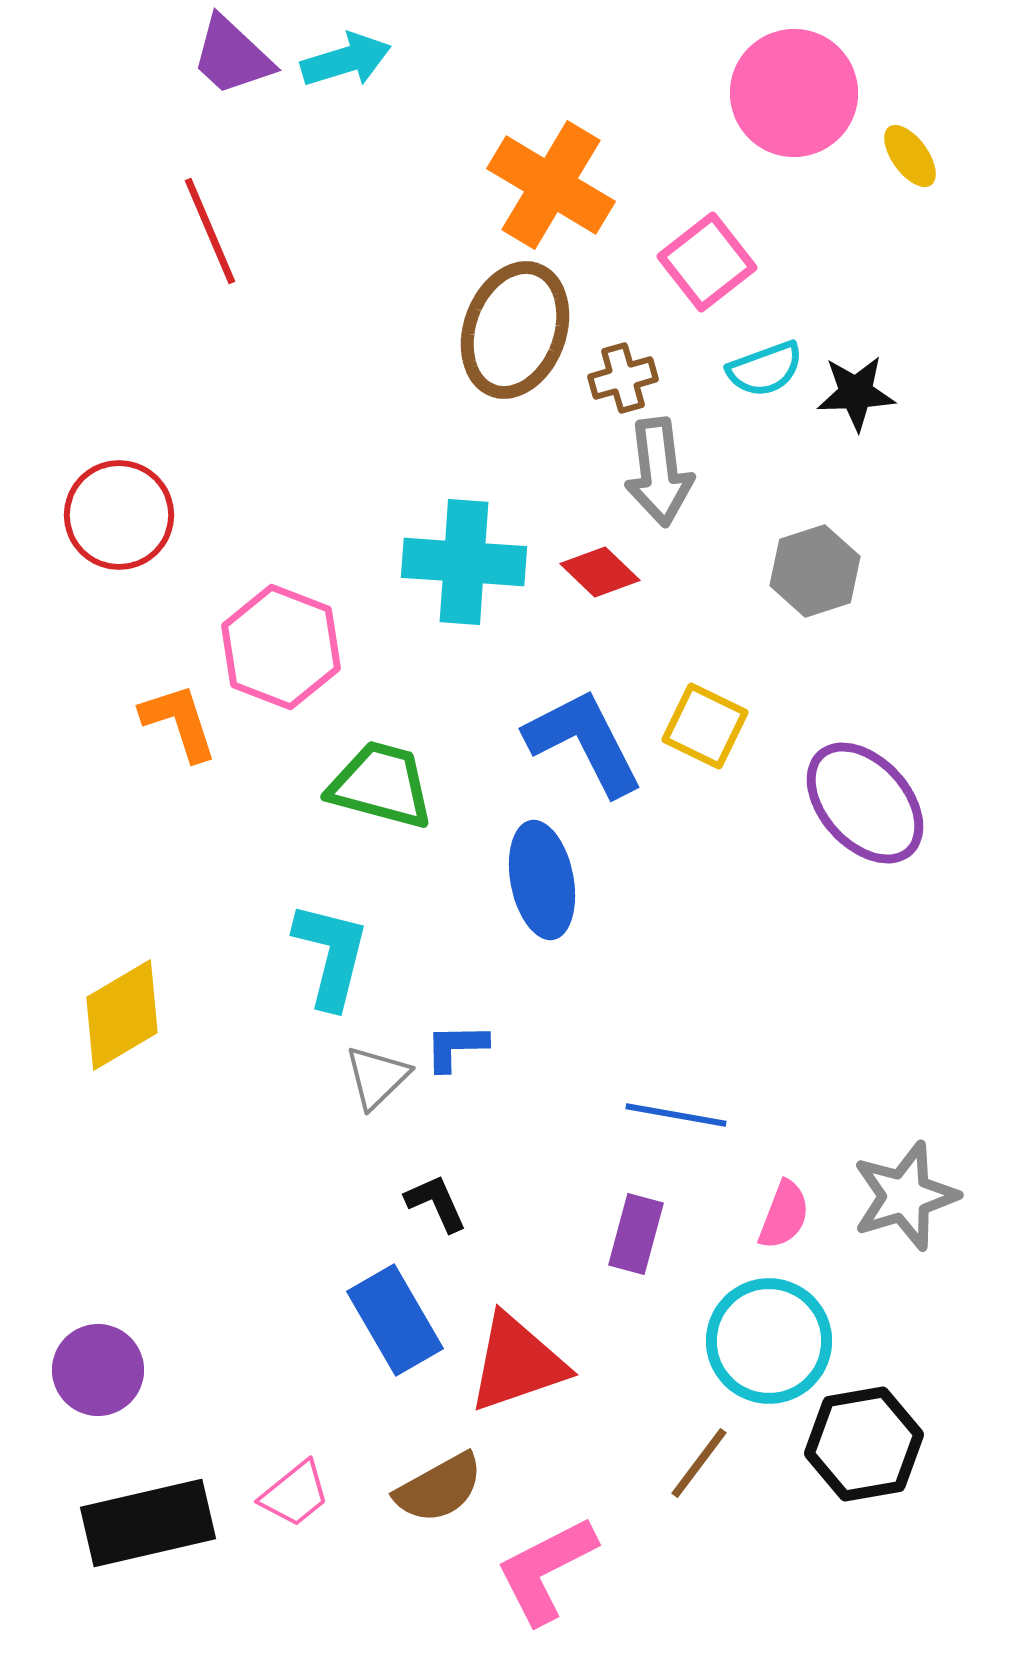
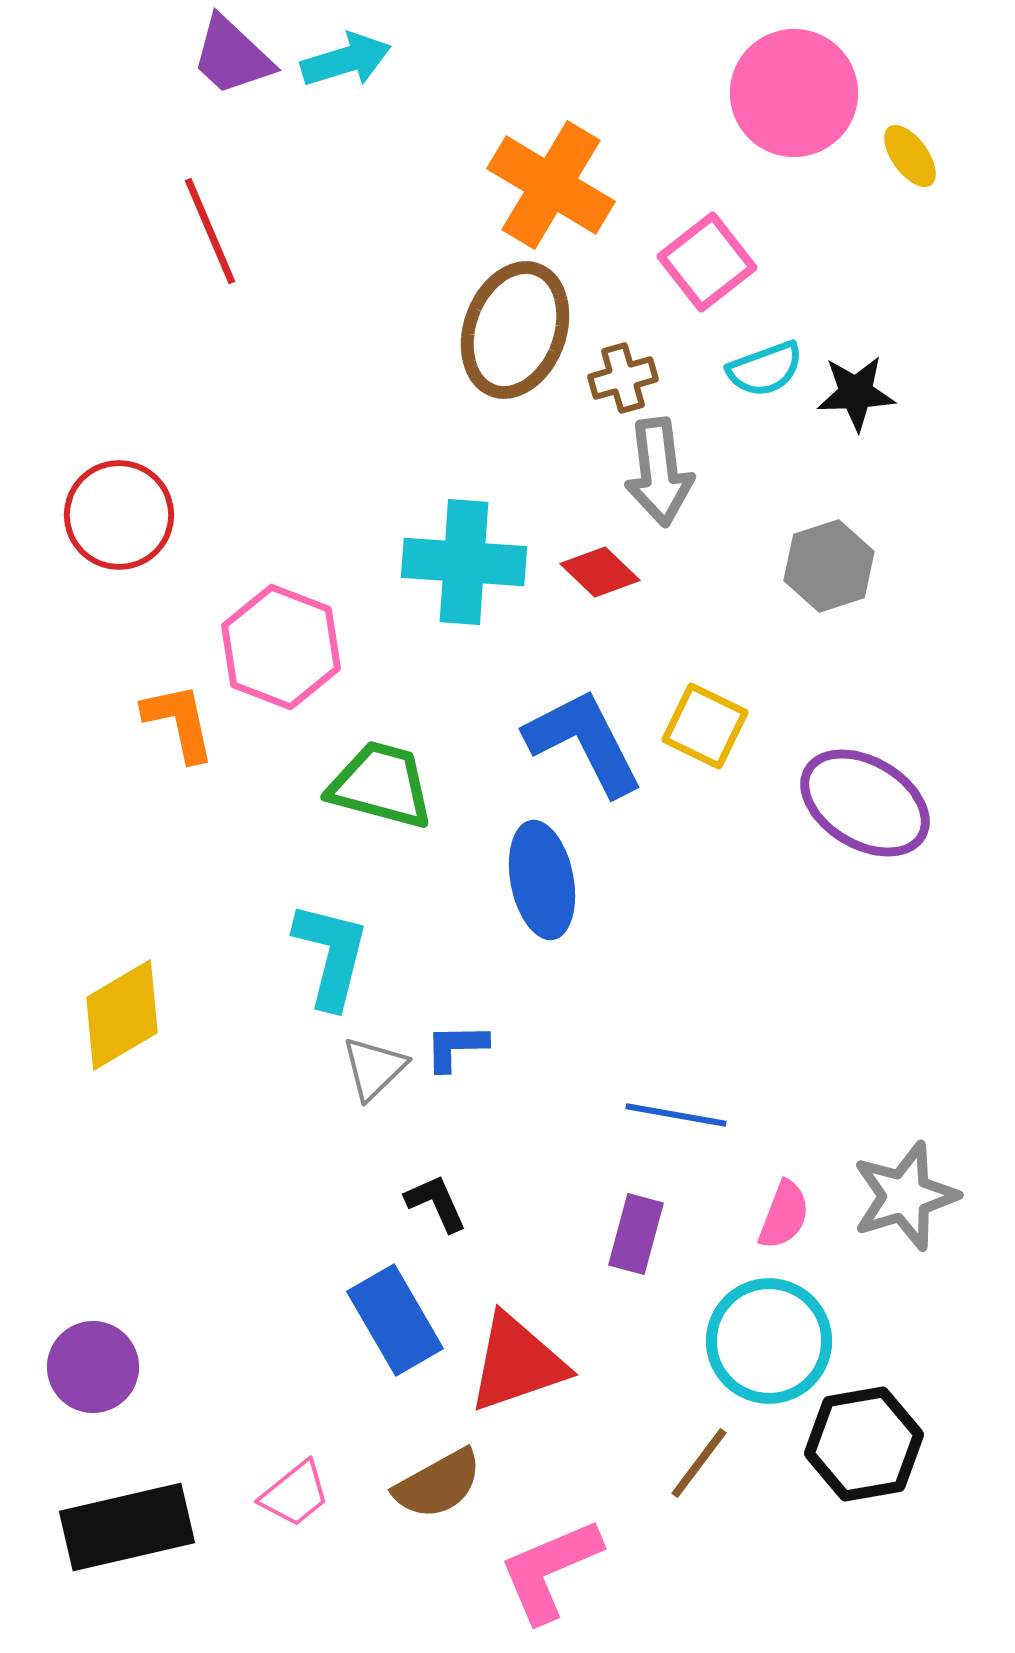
gray hexagon at (815, 571): moved 14 px right, 5 px up
orange L-shape at (179, 722): rotated 6 degrees clockwise
purple ellipse at (865, 803): rotated 17 degrees counterclockwise
gray triangle at (377, 1077): moved 3 px left, 9 px up
purple circle at (98, 1370): moved 5 px left, 3 px up
brown semicircle at (439, 1488): moved 1 px left, 4 px up
black rectangle at (148, 1523): moved 21 px left, 4 px down
pink L-shape at (546, 1570): moved 4 px right; rotated 4 degrees clockwise
